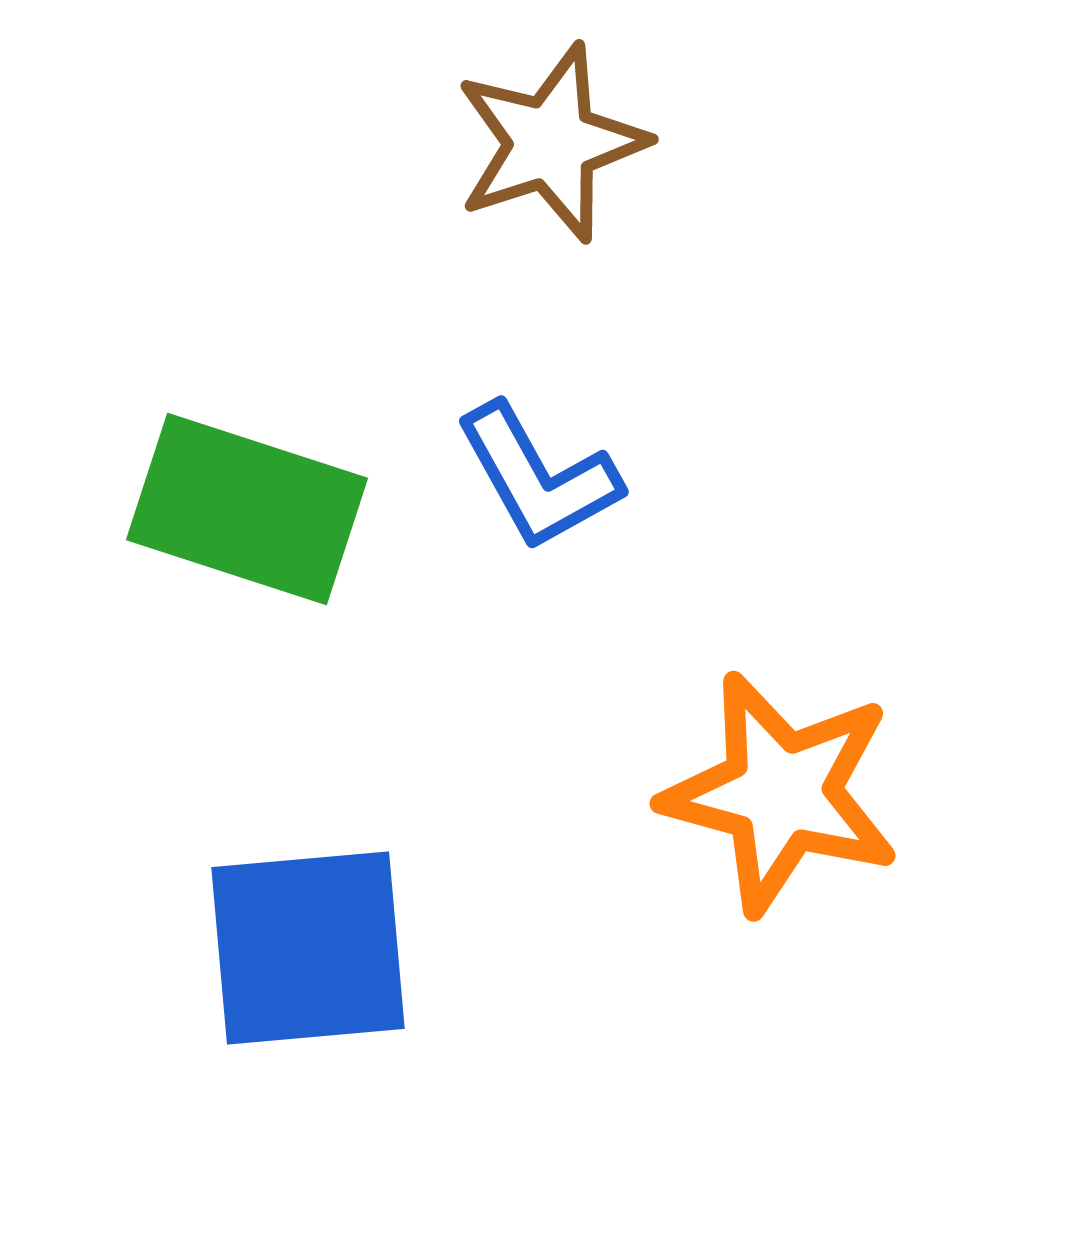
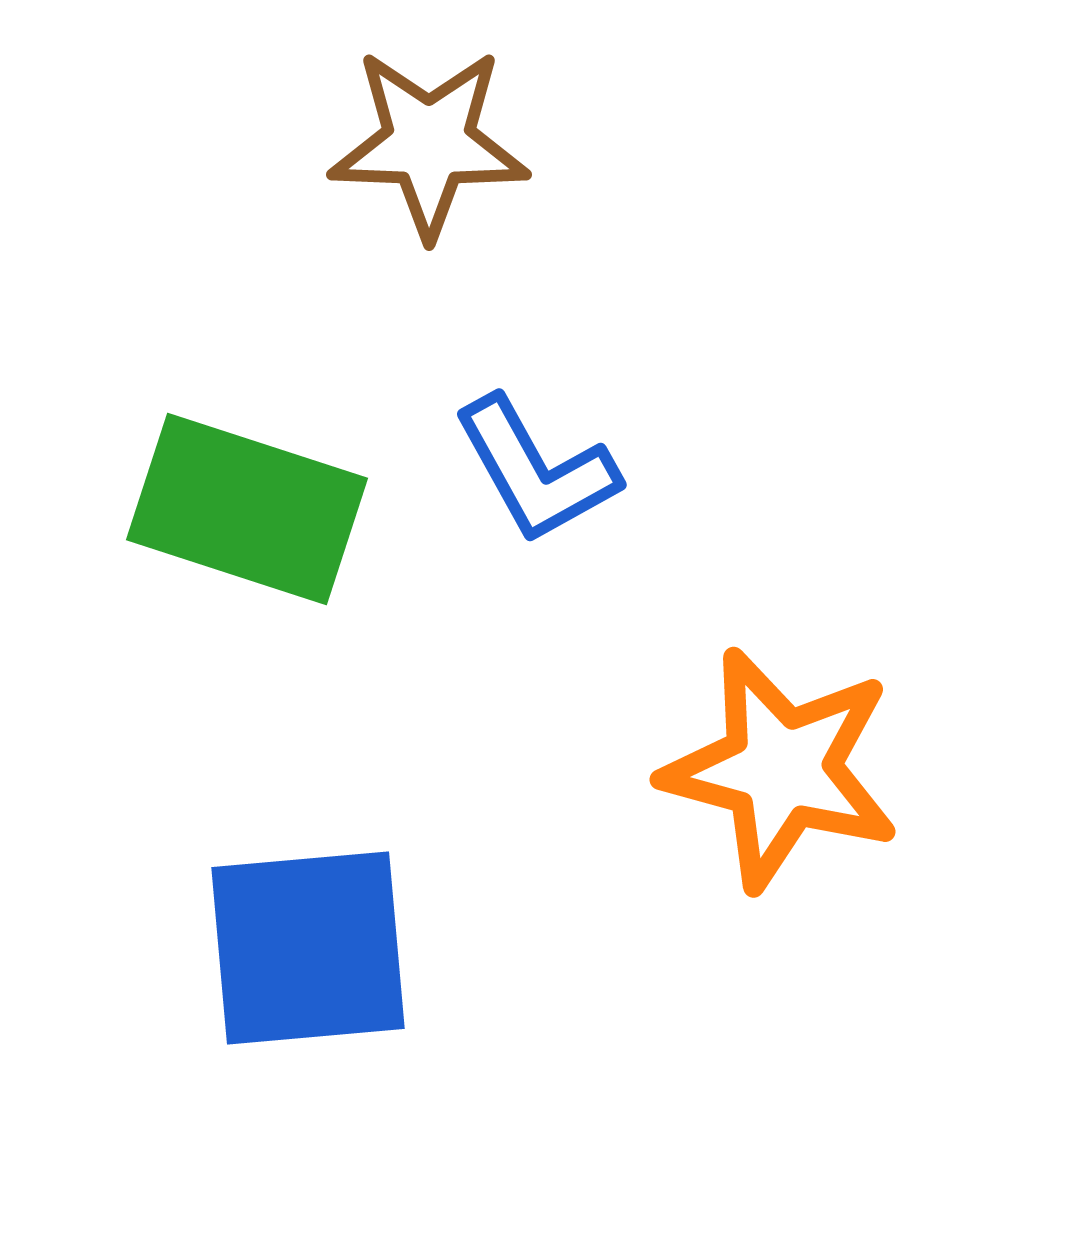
brown star: moved 122 px left; rotated 20 degrees clockwise
blue L-shape: moved 2 px left, 7 px up
orange star: moved 24 px up
